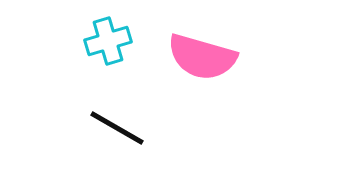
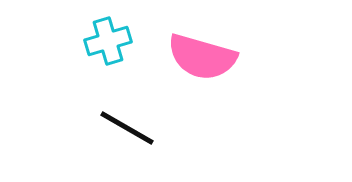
black line: moved 10 px right
